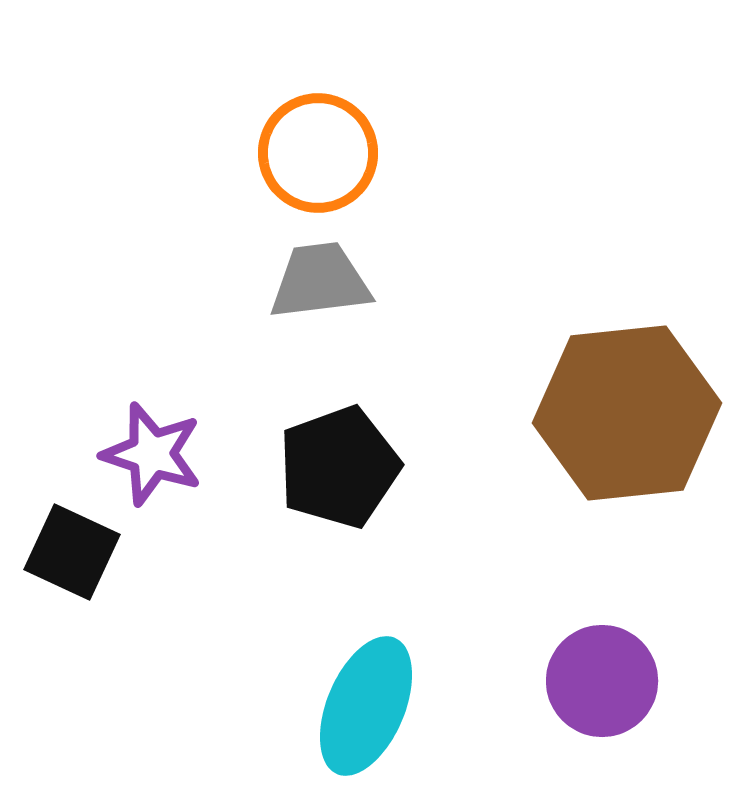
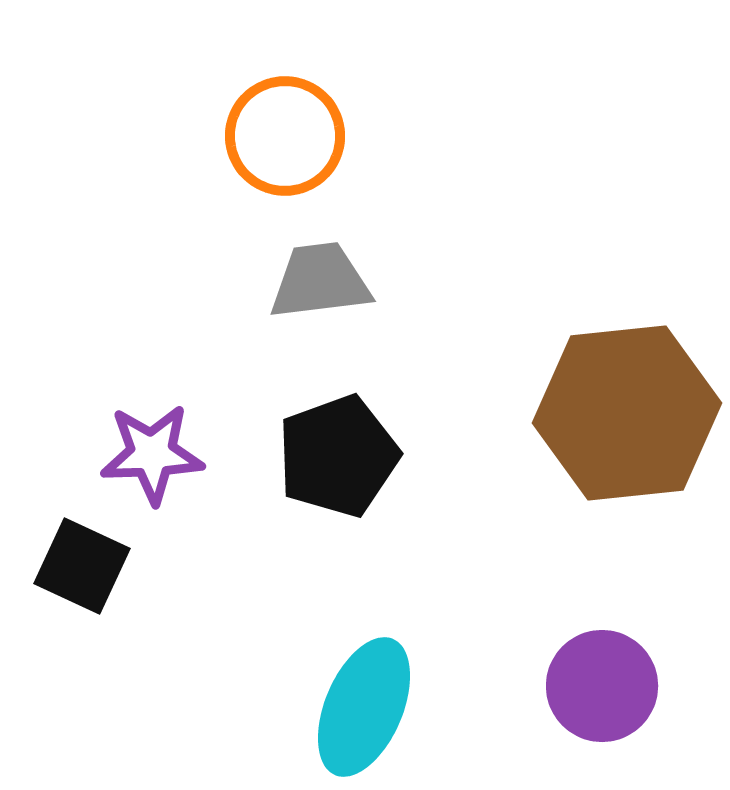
orange circle: moved 33 px left, 17 px up
purple star: rotated 20 degrees counterclockwise
black pentagon: moved 1 px left, 11 px up
black square: moved 10 px right, 14 px down
purple circle: moved 5 px down
cyan ellipse: moved 2 px left, 1 px down
